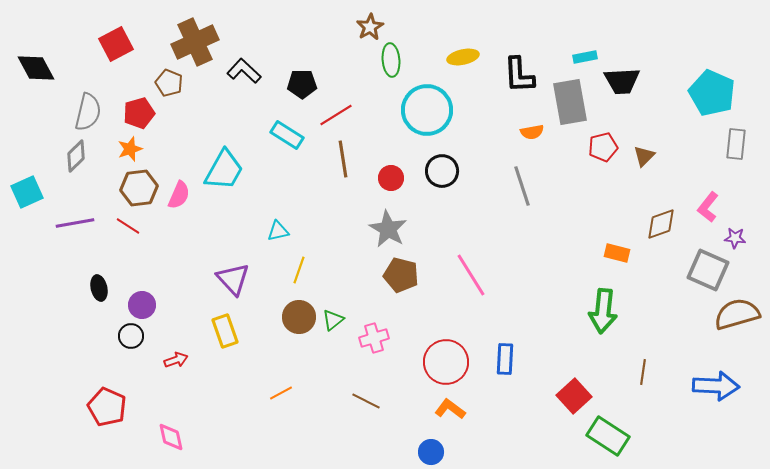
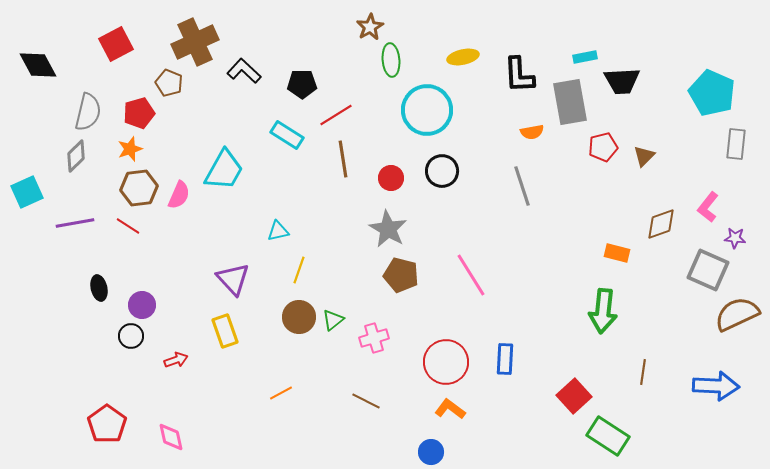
black diamond at (36, 68): moved 2 px right, 3 px up
brown semicircle at (737, 314): rotated 9 degrees counterclockwise
red pentagon at (107, 407): moved 17 px down; rotated 12 degrees clockwise
